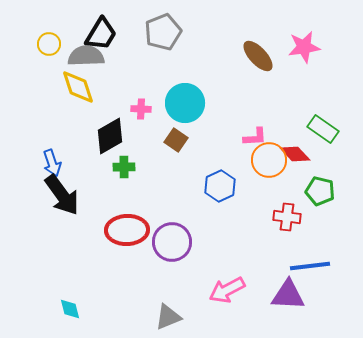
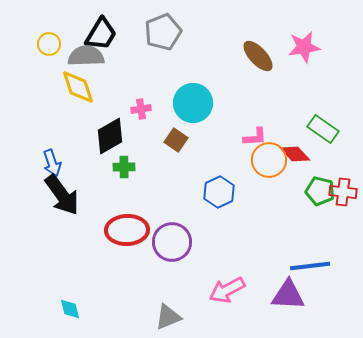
cyan circle: moved 8 px right
pink cross: rotated 12 degrees counterclockwise
blue hexagon: moved 1 px left, 6 px down
red cross: moved 56 px right, 25 px up
